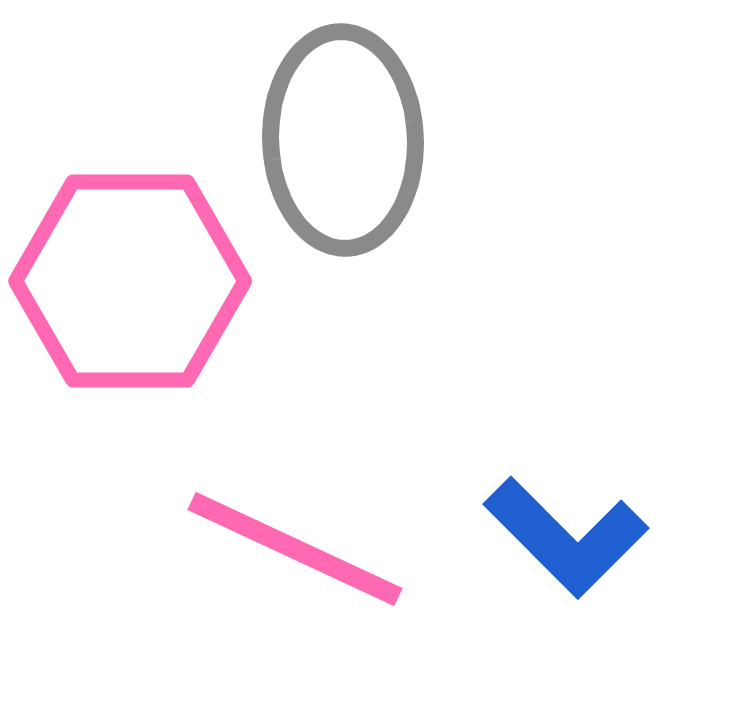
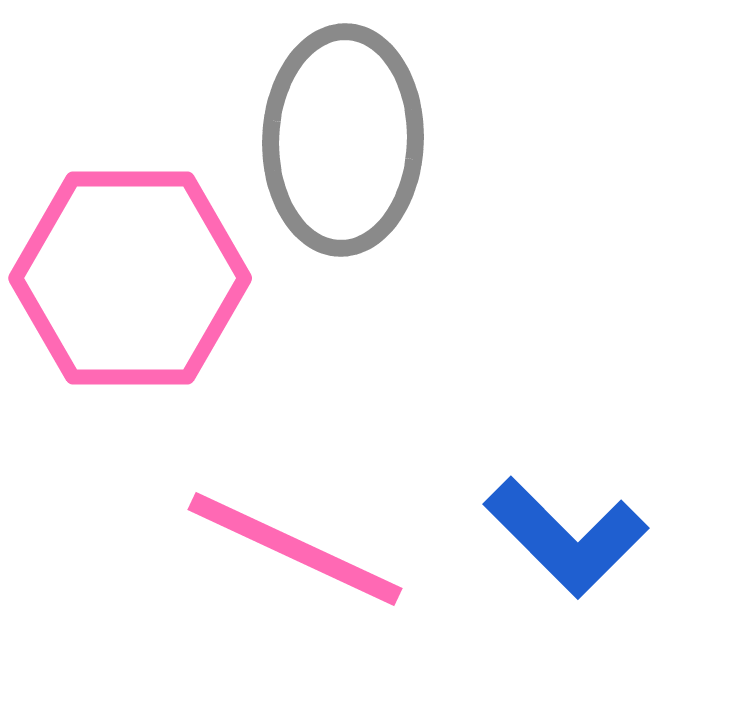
gray ellipse: rotated 4 degrees clockwise
pink hexagon: moved 3 px up
